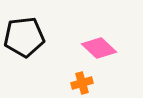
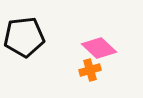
orange cross: moved 8 px right, 13 px up
